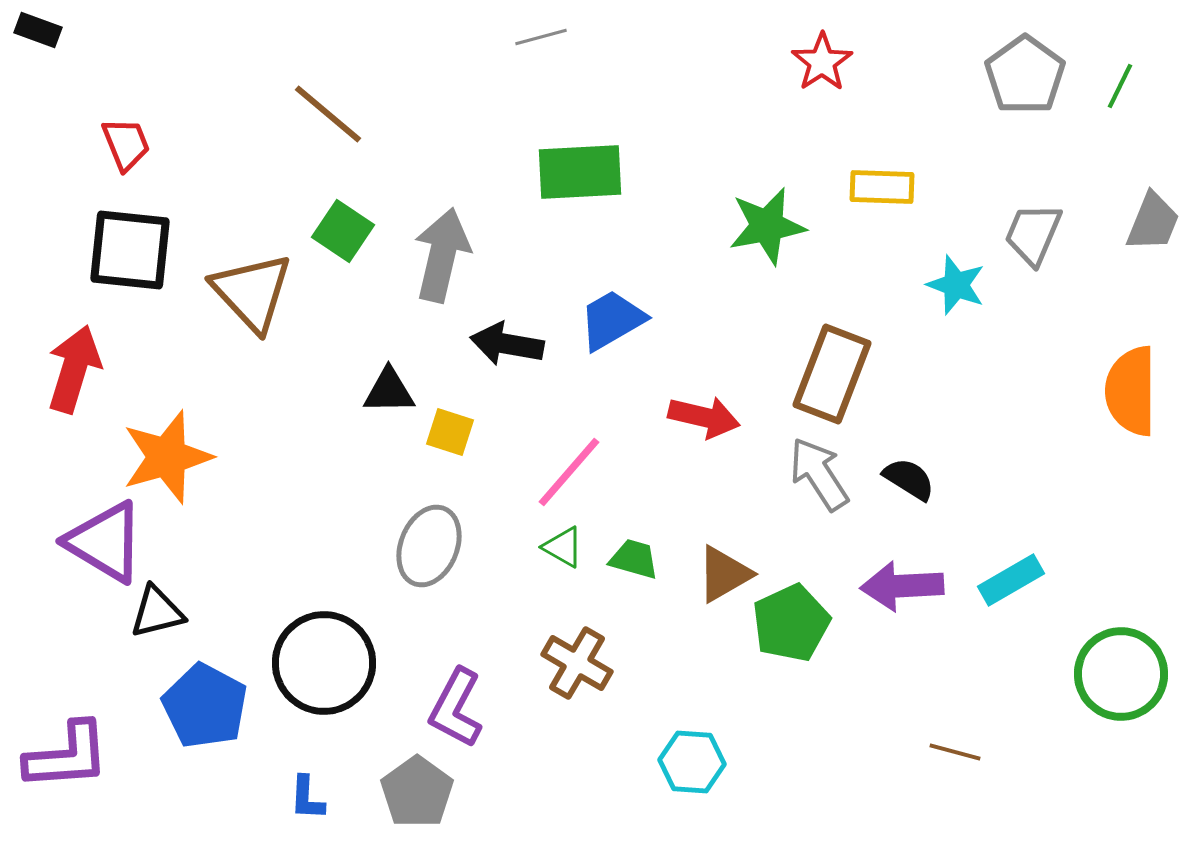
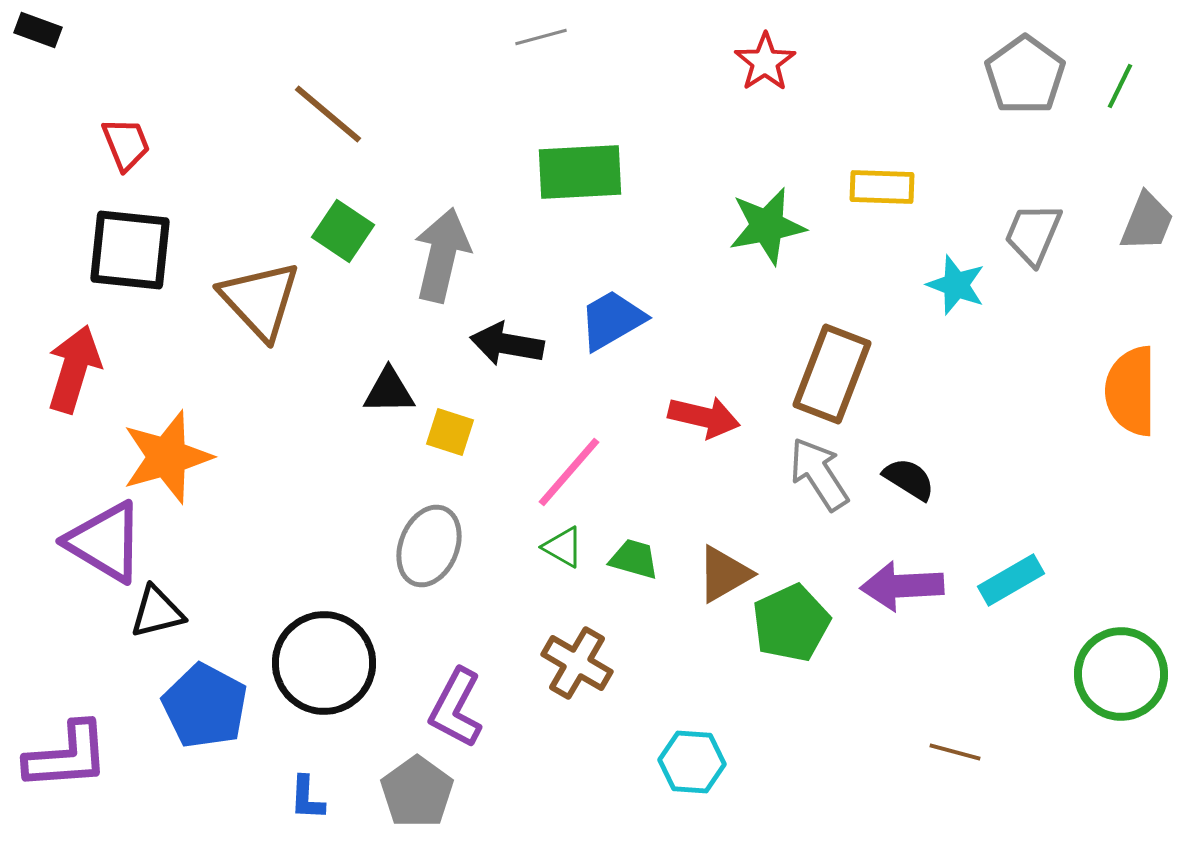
red star at (822, 62): moved 57 px left
gray trapezoid at (1153, 222): moved 6 px left
brown triangle at (252, 292): moved 8 px right, 8 px down
